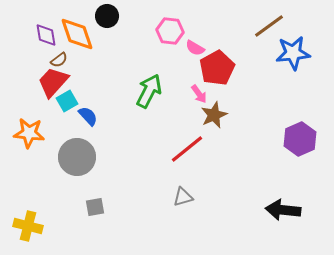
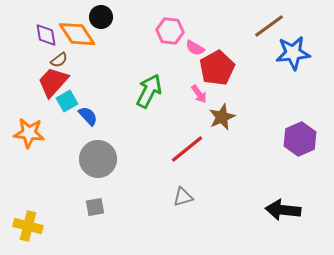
black circle: moved 6 px left, 1 px down
orange diamond: rotated 15 degrees counterclockwise
brown star: moved 8 px right, 2 px down
gray circle: moved 21 px right, 2 px down
